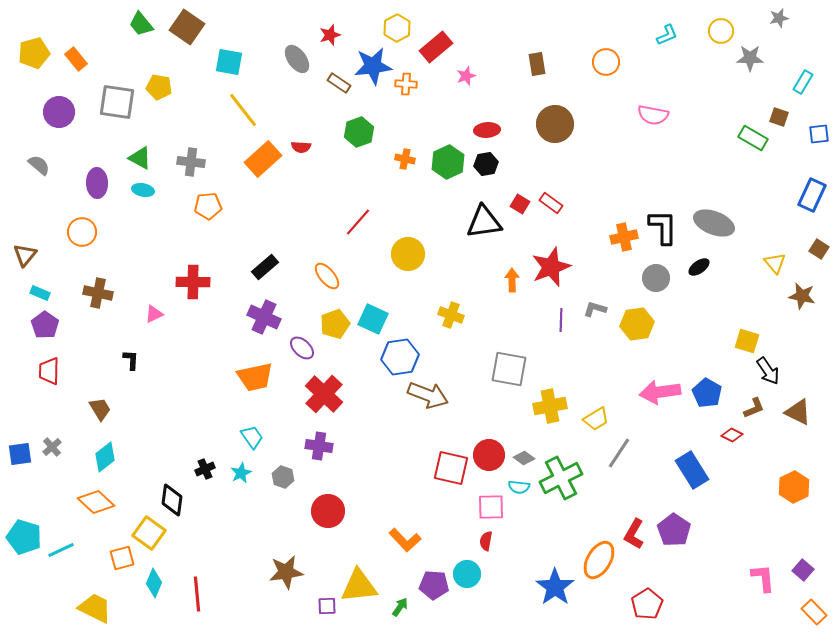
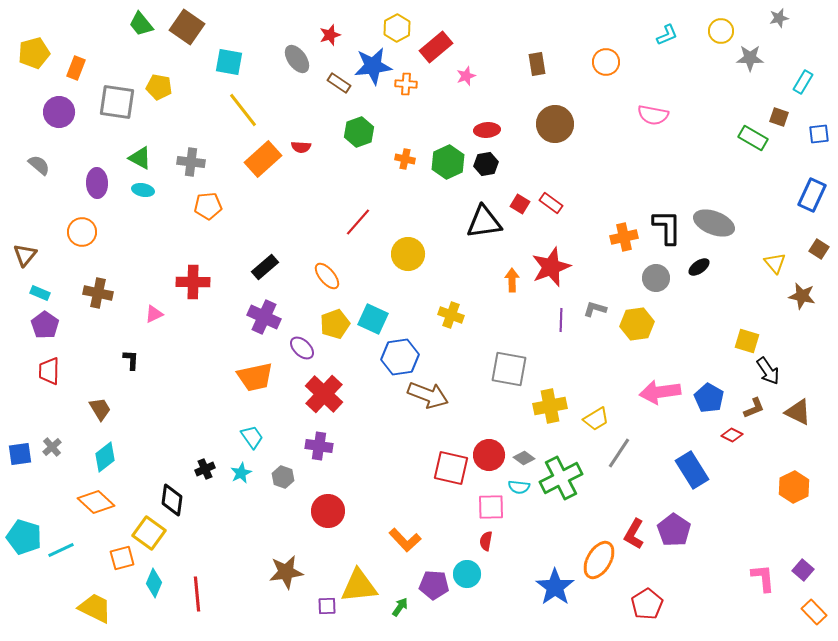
orange rectangle at (76, 59): moved 9 px down; rotated 60 degrees clockwise
black L-shape at (663, 227): moved 4 px right
blue pentagon at (707, 393): moved 2 px right, 5 px down
